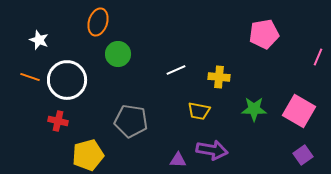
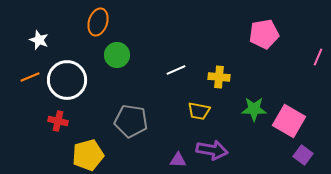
green circle: moved 1 px left, 1 px down
orange line: rotated 42 degrees counterclockwise
pink square: moved 10 px left, 10 px down
purple square: rotated 18 degrees counterclockwise
